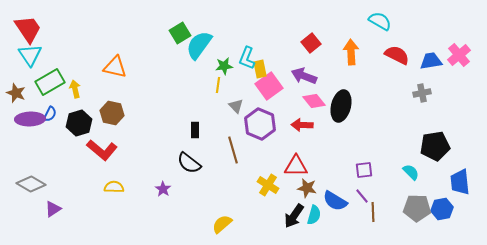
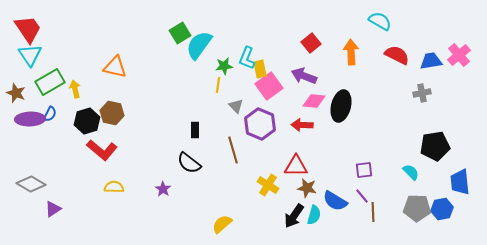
pink diamond at (314, 101): rotated 45 degrees counterclockwise
black hexagon at (79, 123): moved 8 px right, 2 px up
